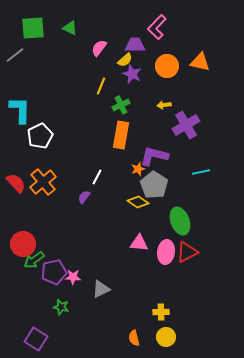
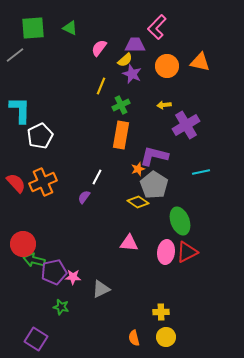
orange cross: rotated 16 degrees clockwise
pink triangle: moved 10 px left
green arrow: rotated 50 degrees clockwise
